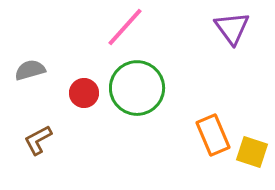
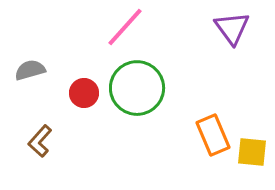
brown L-shape: moved 2 px right, 1 px down; rotated 20 degrees counterclockwise
yellow square: rotated 12 degrees counterclockwise
